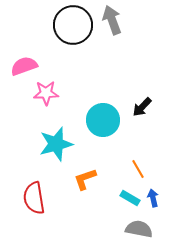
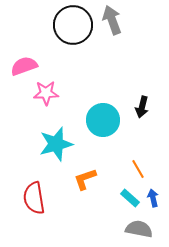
black arrow: rotated 30 degrees counterclockwise
cyan rectangle: rotated 12 degrees clockwise
